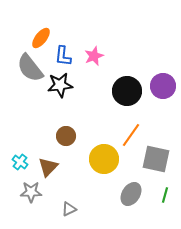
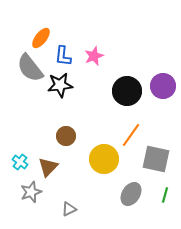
gray star: rotated 20 degrees counterclockwise
